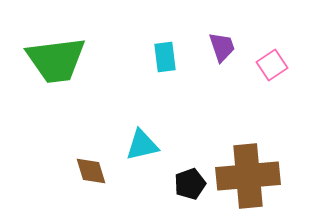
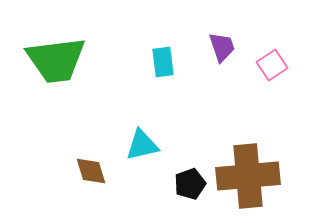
cyan rectangle: moved 2 px left, 5 px down
